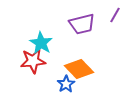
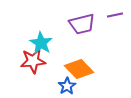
purple line: rotated 49 degrees clockwise
blue star: moved 1 px right, 2 px down
